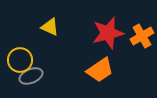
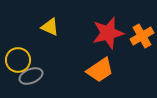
yellow circle: moved 2 px left
